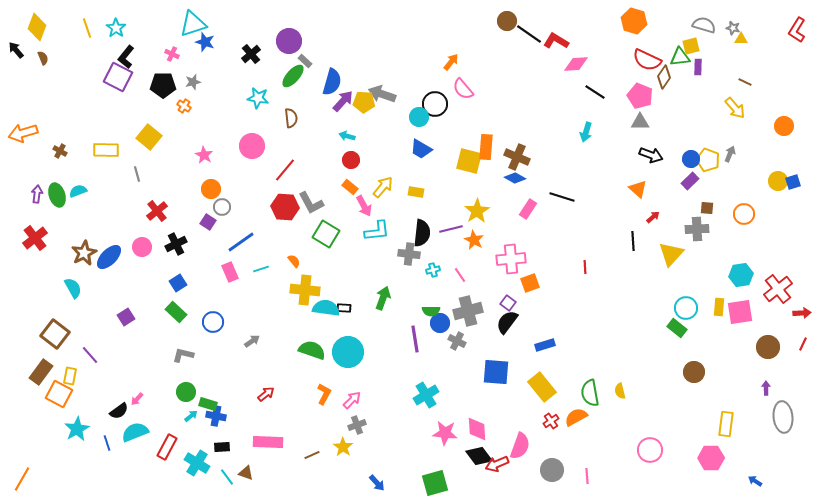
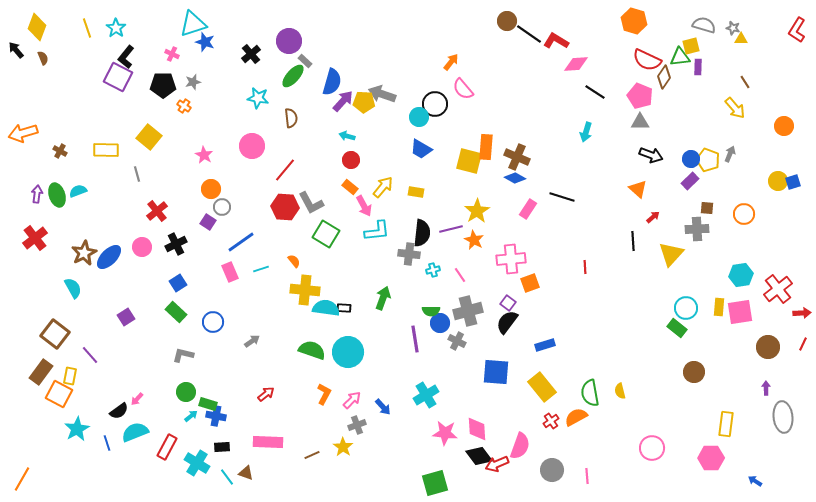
brown line at (745, 82): rotated 32 degrees clockwise
pink circle at (650, 450): moved 2 px right, 2 px up
blue arrow at (377, 483): moved 6 px right, 76 px up
